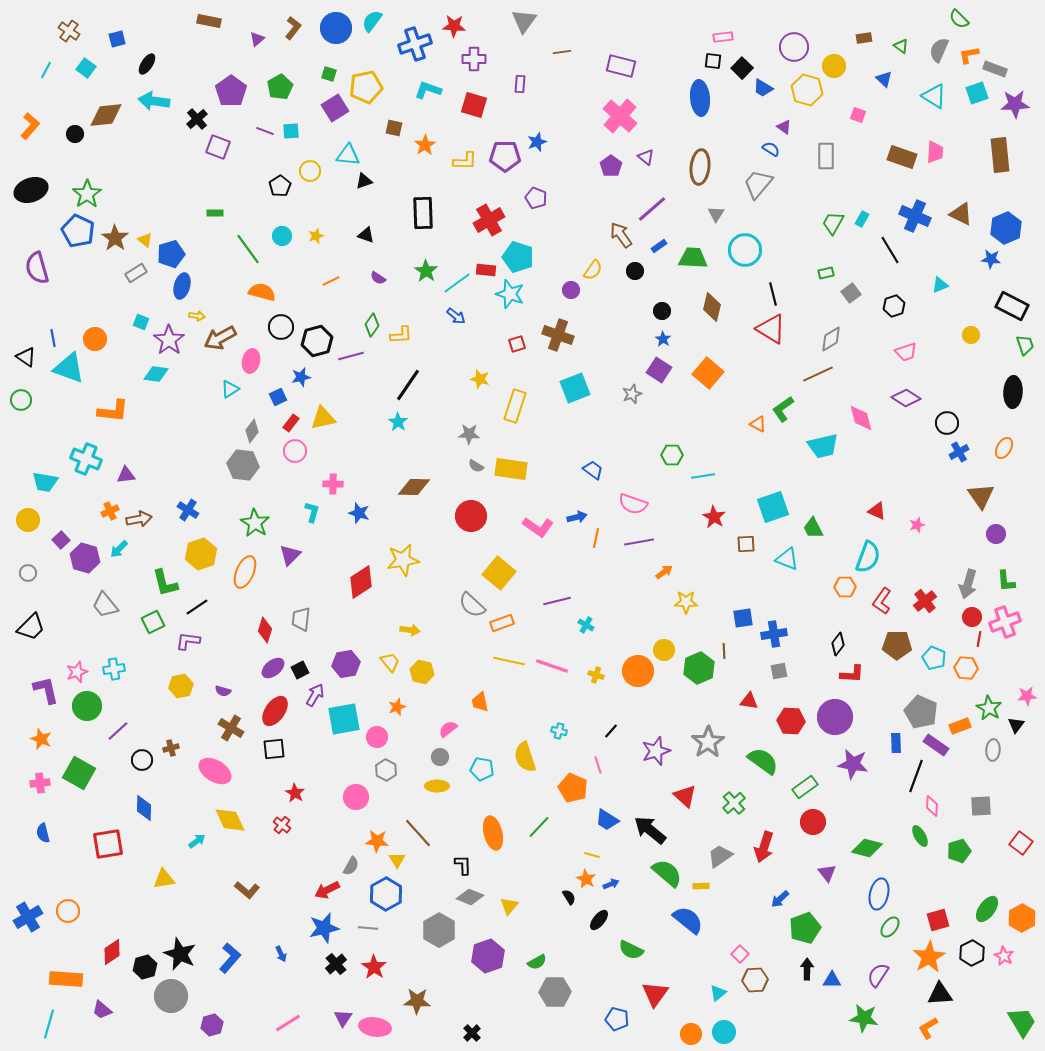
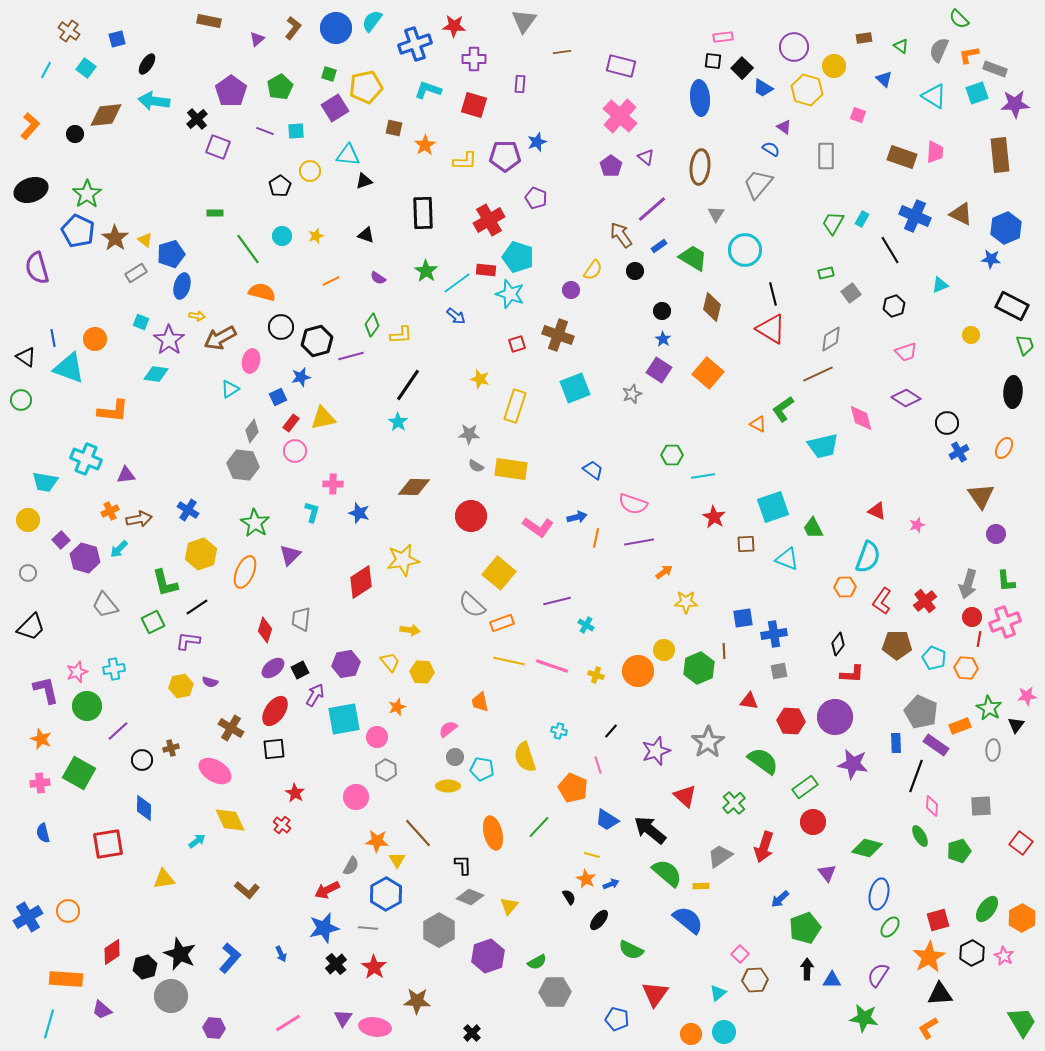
cyan square at (291, 131): moved 5 px right
green trapezoid at (693, 258): rotated 28 degrees clockwise
yellow hexagon at (422, 672): rotated 10 degrees counterclockwise
purple semicircle at (223, 691): moved 13 px left, 9 px up
gray circle at (440, 757): moved 15 px right
yellow ellipse at (437, 786): moved 11 px right
purple hexagon at (212, 1025): moved 2 px right, 3 px down; rotated 20 degrees clockwise
